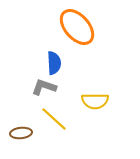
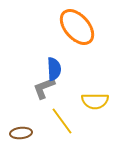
blue semicircle: moved 6 px down
gray L-shape: moved 1 px down; rotated 40 degrees counterclockwise
yellow line: moved 8 px right, 2 px down; rotated 12 degrees clockwise
